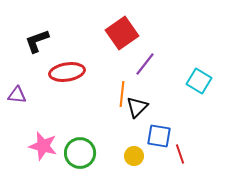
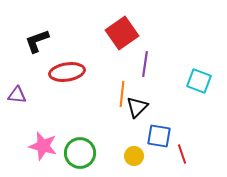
purple line: rotated 30 degrees counterclockwise
cyan square: rotated 10 degrees counterclockwise
red line: moved 2 px right
